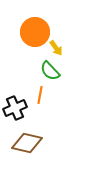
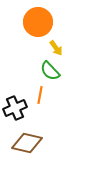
orange circle: moved 3 px right, 10 px up
